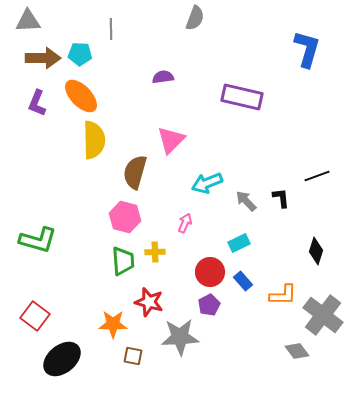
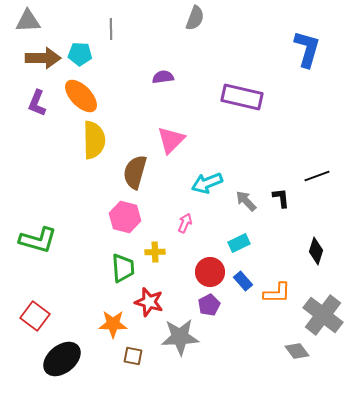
green trapezoid: moved 7 px down
orange L-shape: moved 6 px left, 2 px up
